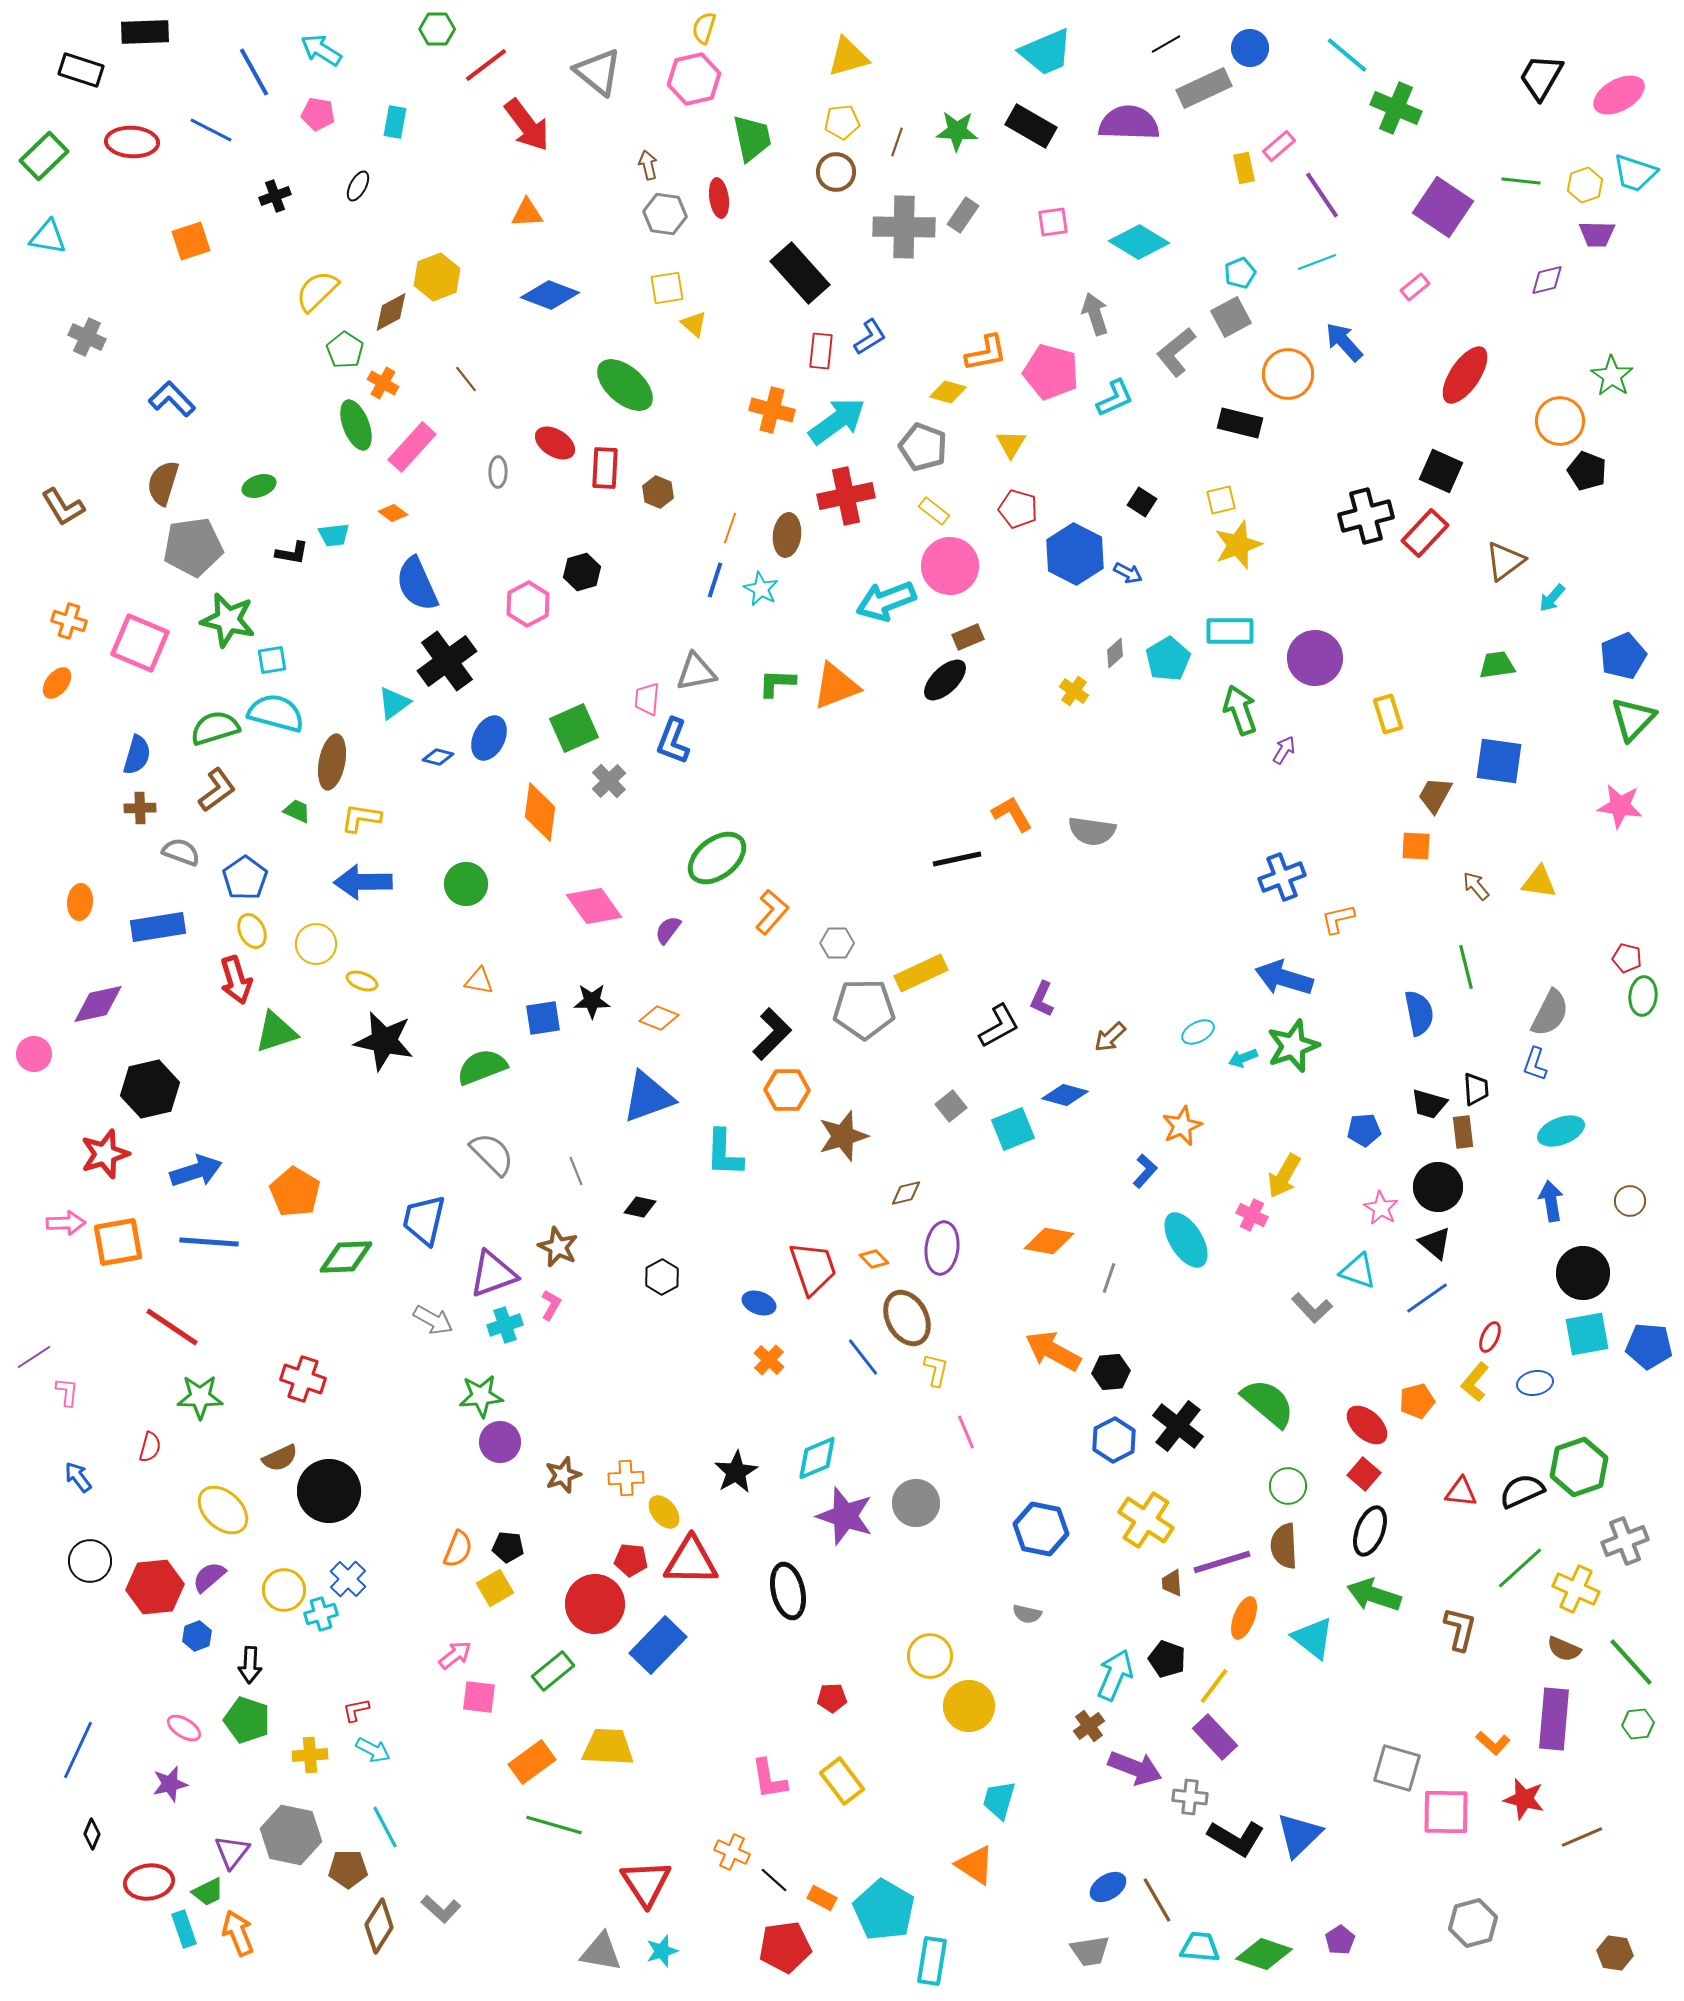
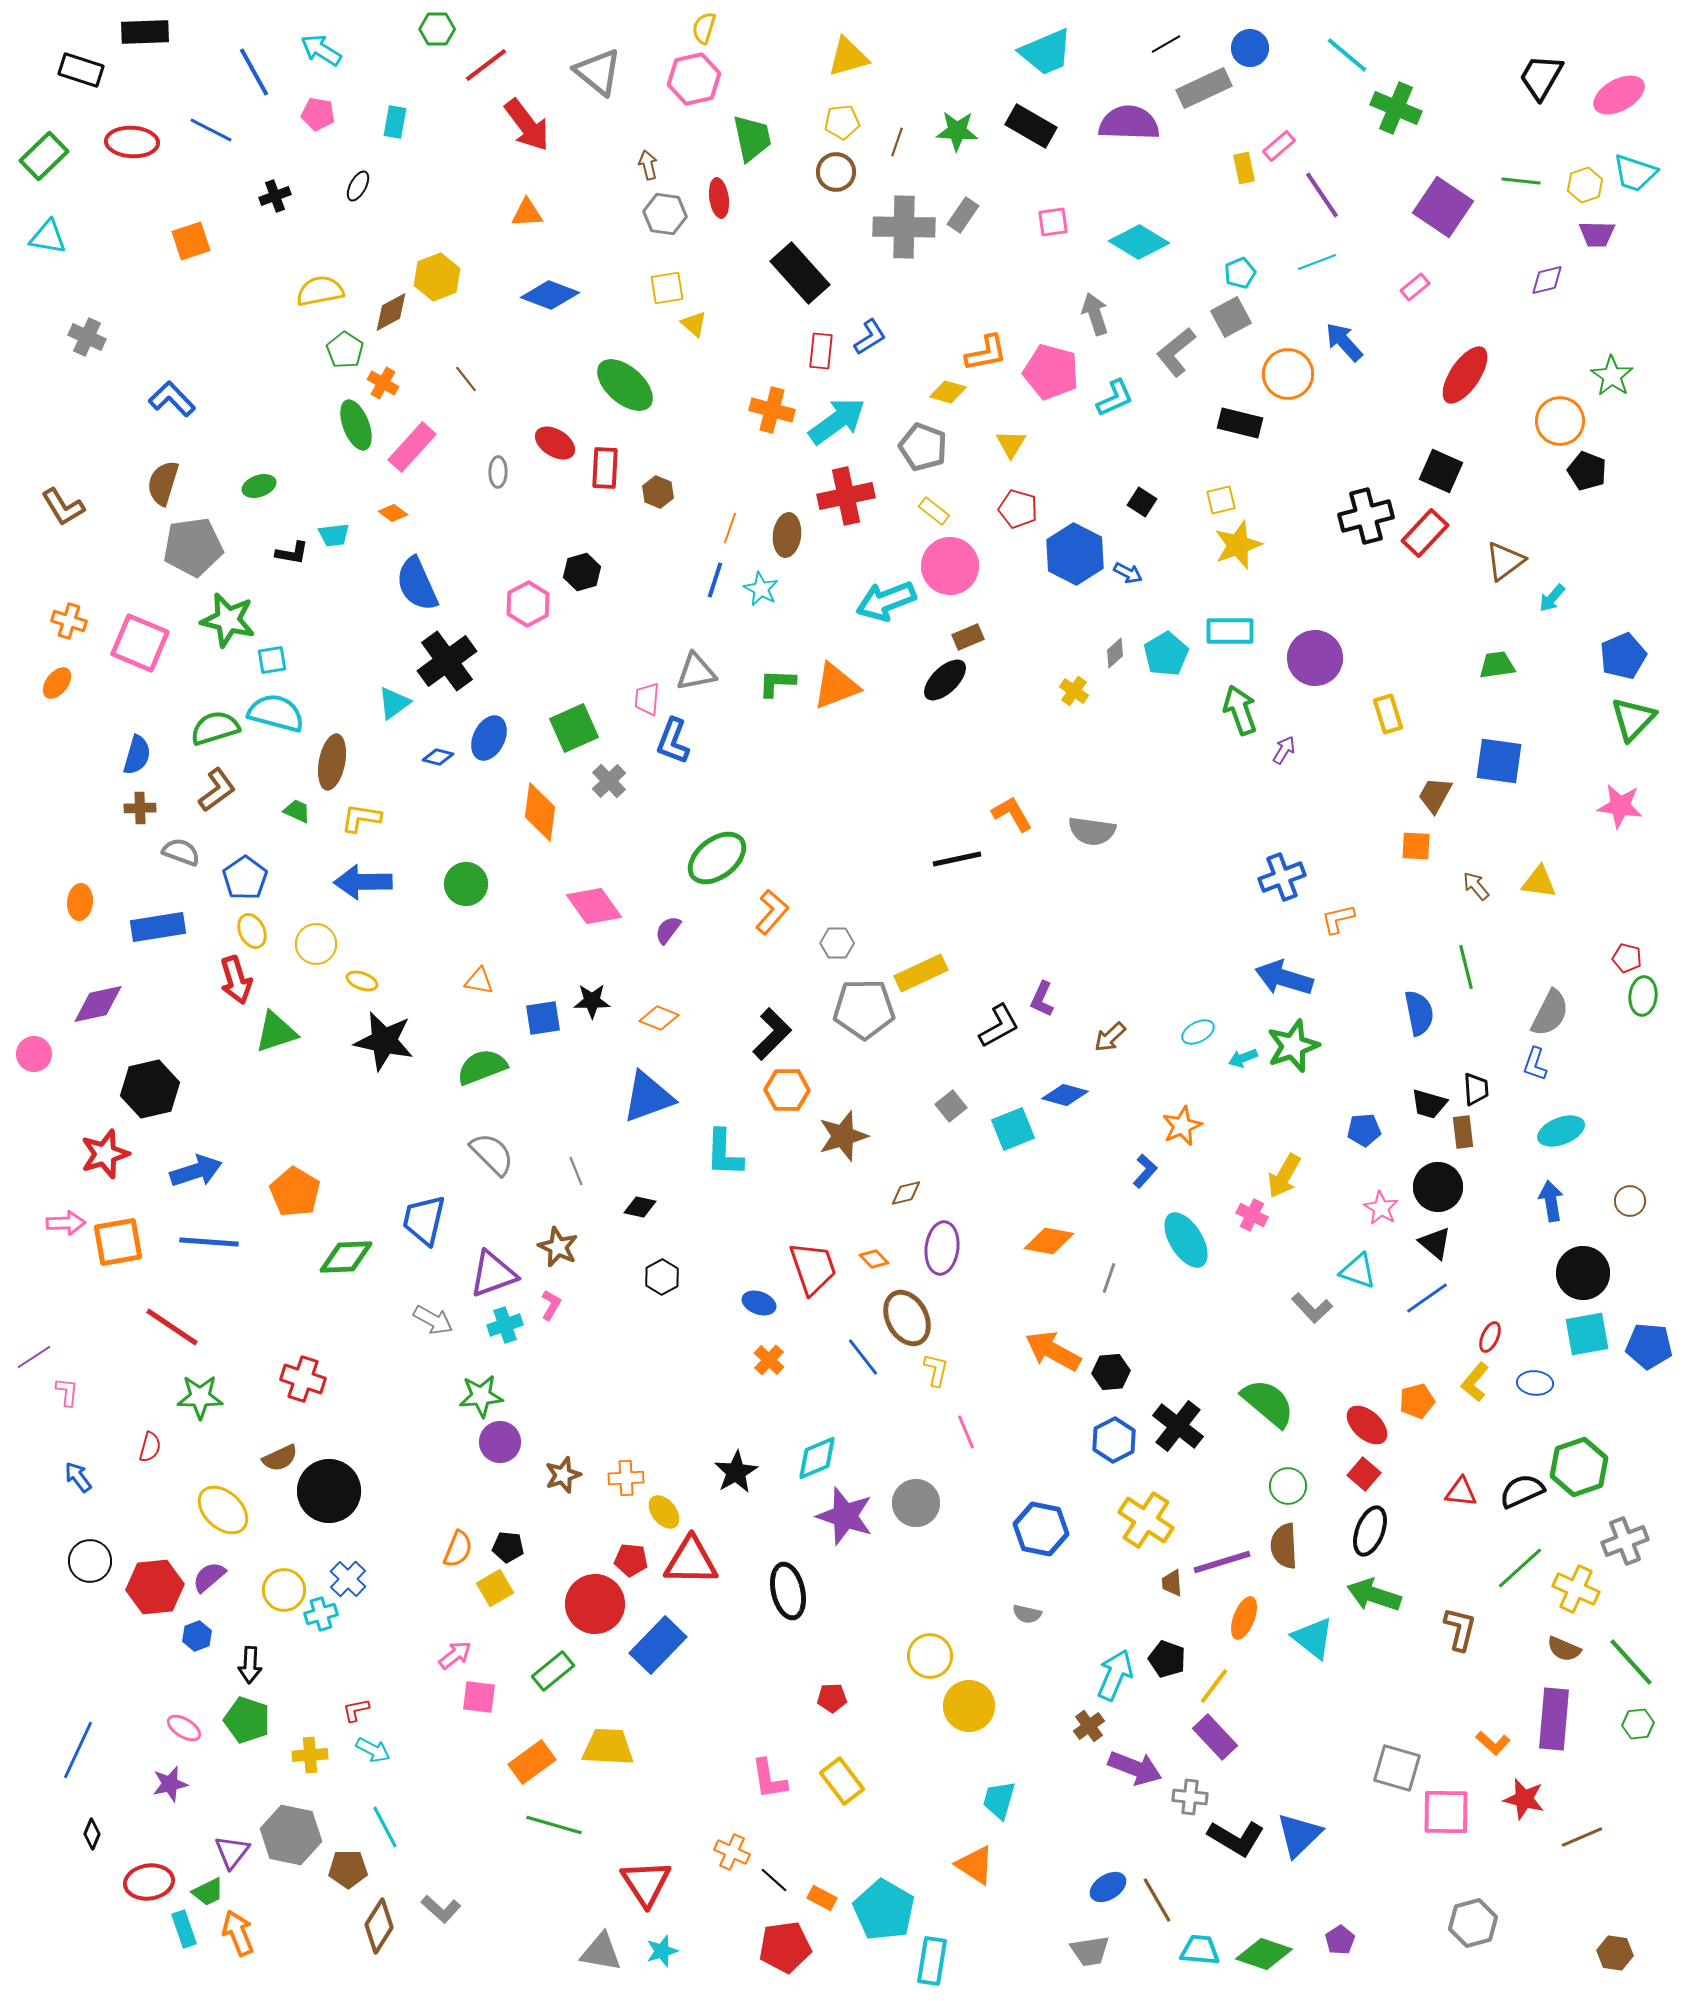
yellow semicircle at (317, 291): moved 3 px right; rotated 33 degrees clockwise
cyan pentagon at (1168, 659): moved 2 px left, 5 px up
blue ellipse at (1535, 1383): rotated 16 degrees clockwise
cyan trapezoid at (1200, 1947): moved 3 px down
